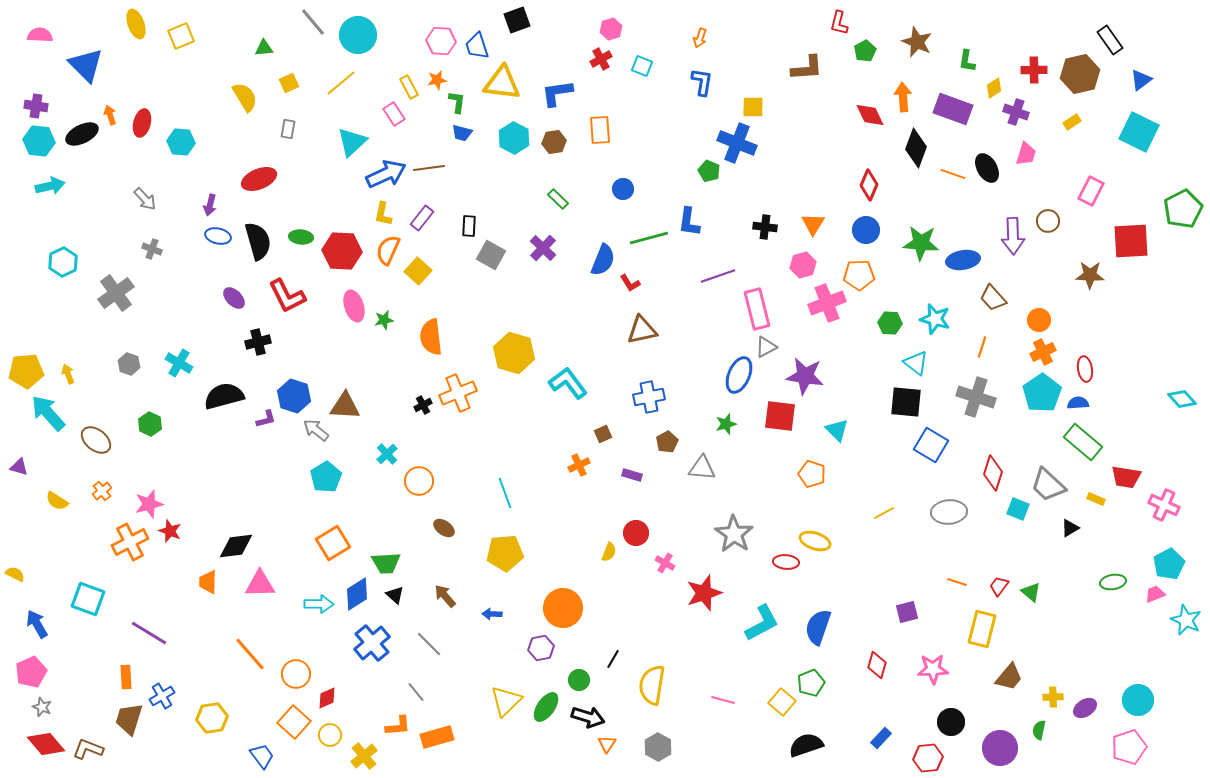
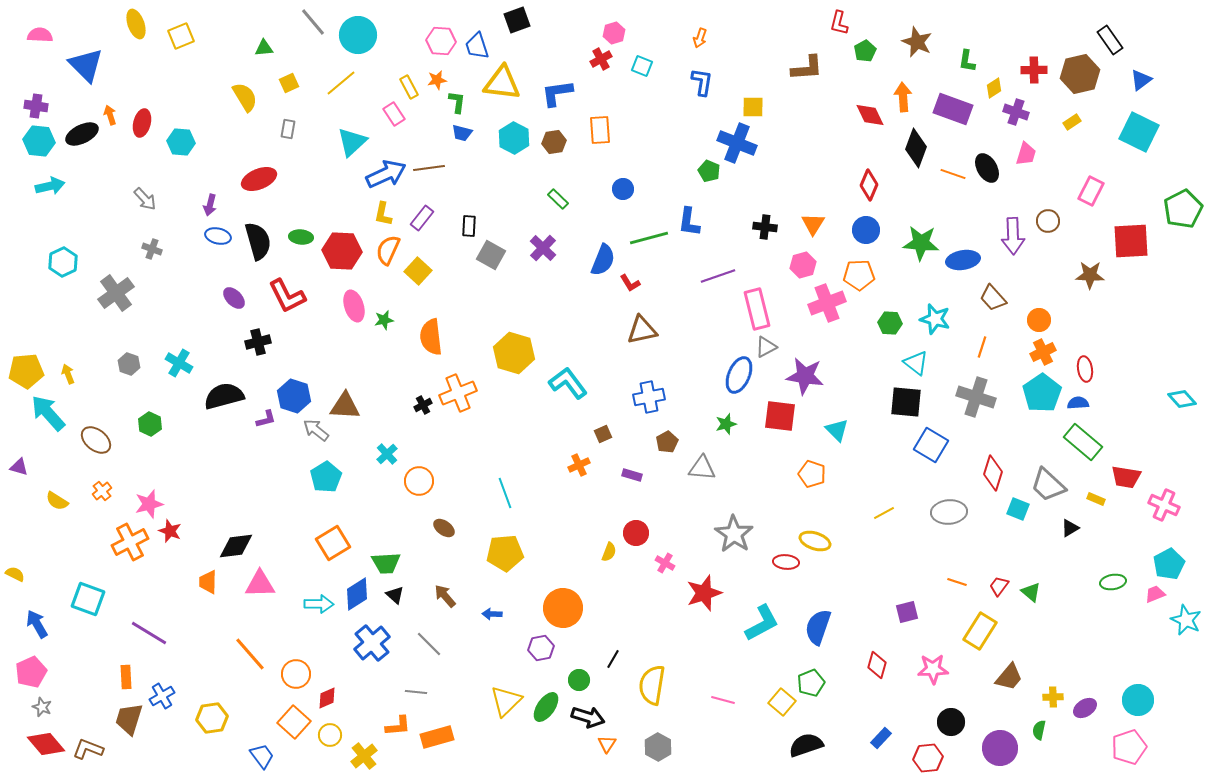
pink hexagon at (611, 29): moved 3 px right, 4 px down
yellow rectangle at (982, 629): moved 2 px left, 2 px down; rotated 18 degrees clockwise
gray line at (416, 692): rotated 45 degrees counterclockwise
